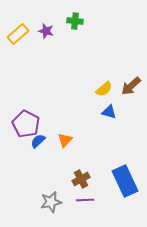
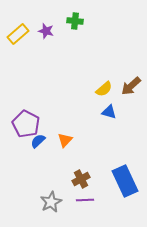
gray star: rotated 15 degrees counterclockwise
